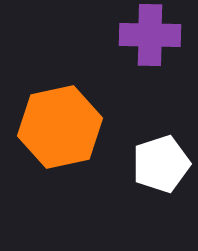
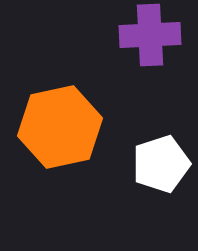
purple cross: rotated 4 degrees counterclockwise
